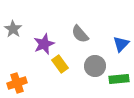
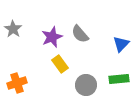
purple star: moved 8 px right, 7 px up
gray circle: moved 9 px left, 19 px down
